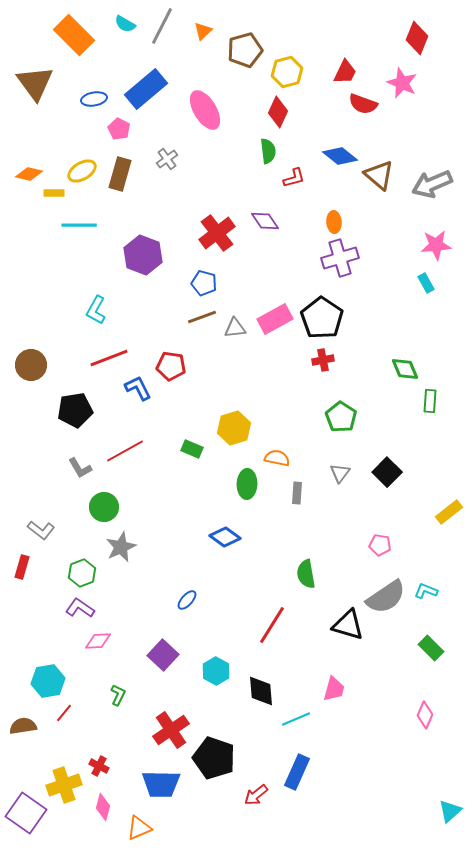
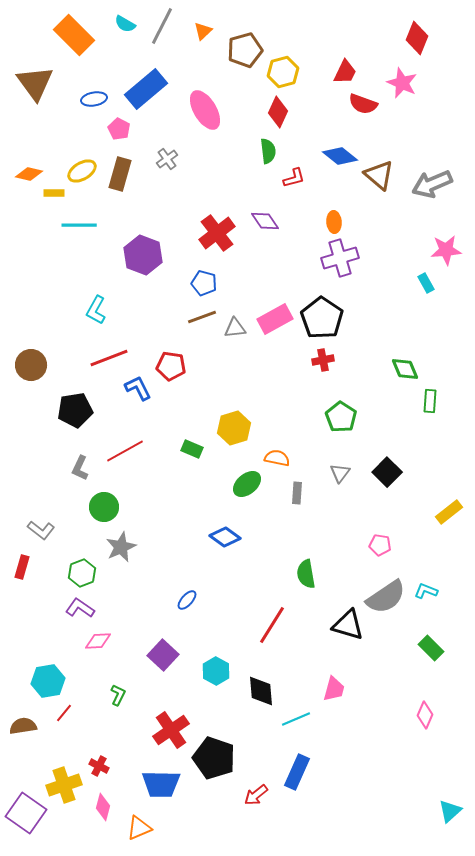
yellow hexagon at (287, 72): moved 4 px left
pink star at (436, 245): moved 10 px right, 5 px down
gray L-shape at (80, 468): rotated 55 degrees clockwise
green ellipse at (247, 484): rotated 48 degrees clockwise
